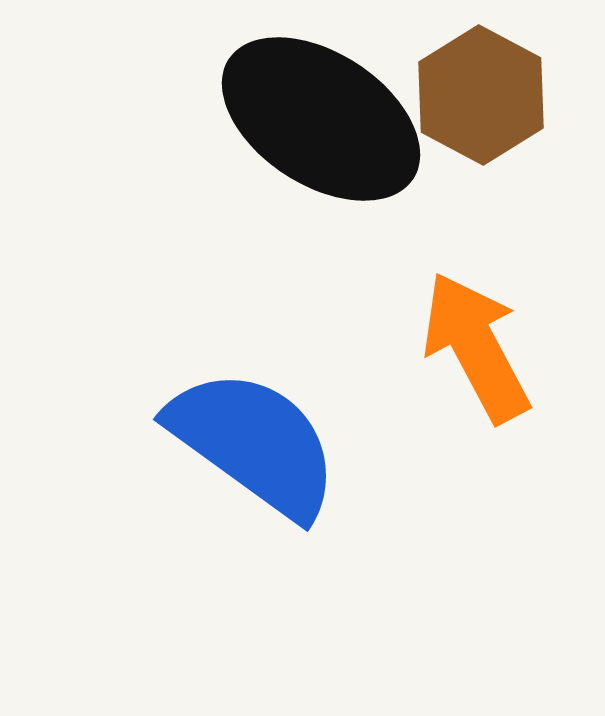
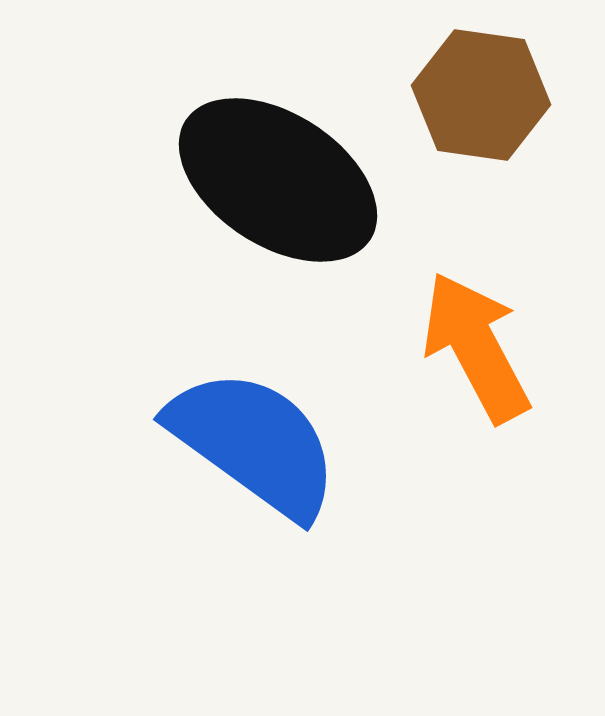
brown hexagon: rotated 20 degrees counterclockwise
black ellipse: moved 43 px left, 61 px down
